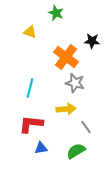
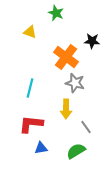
yellow arrow: rotated 96 degrees clockwise
